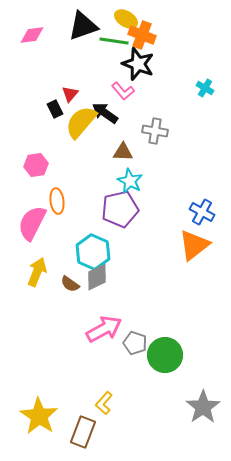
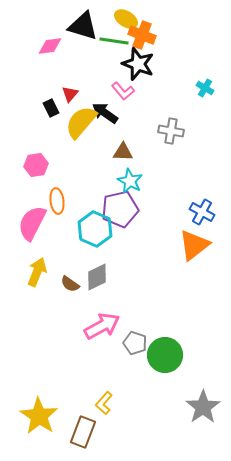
black triangle: rotated 36 degrees clockwise
pink diamond: moved 18 px right, 11 px down
black rectangle: moved 4 px left, 1 px up
gray cross: moved 16 px right
cyan hexagon: moved 2 px right, 23 px up
pink arrow: moved 2 px left, 3 px up
